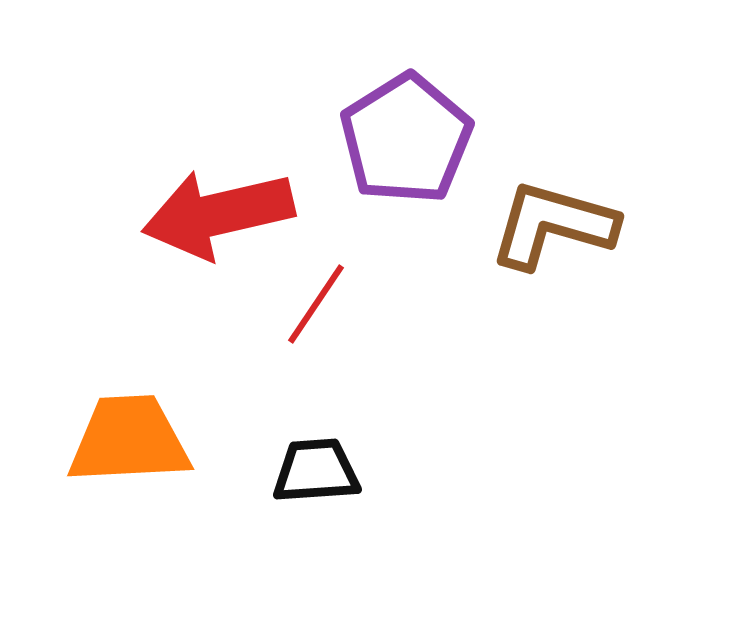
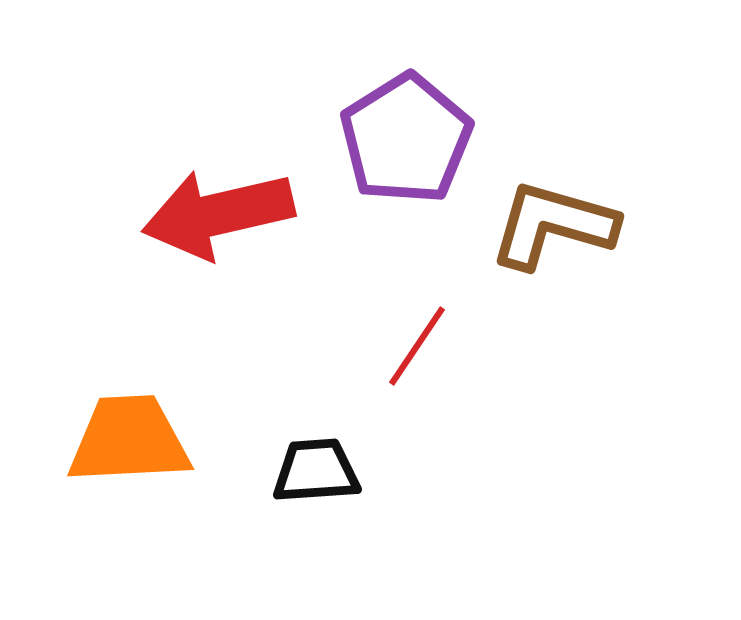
red line: moved 101 px right, 42 px down
